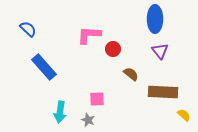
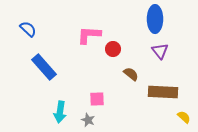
yellow semicircle: moved 2 px down
